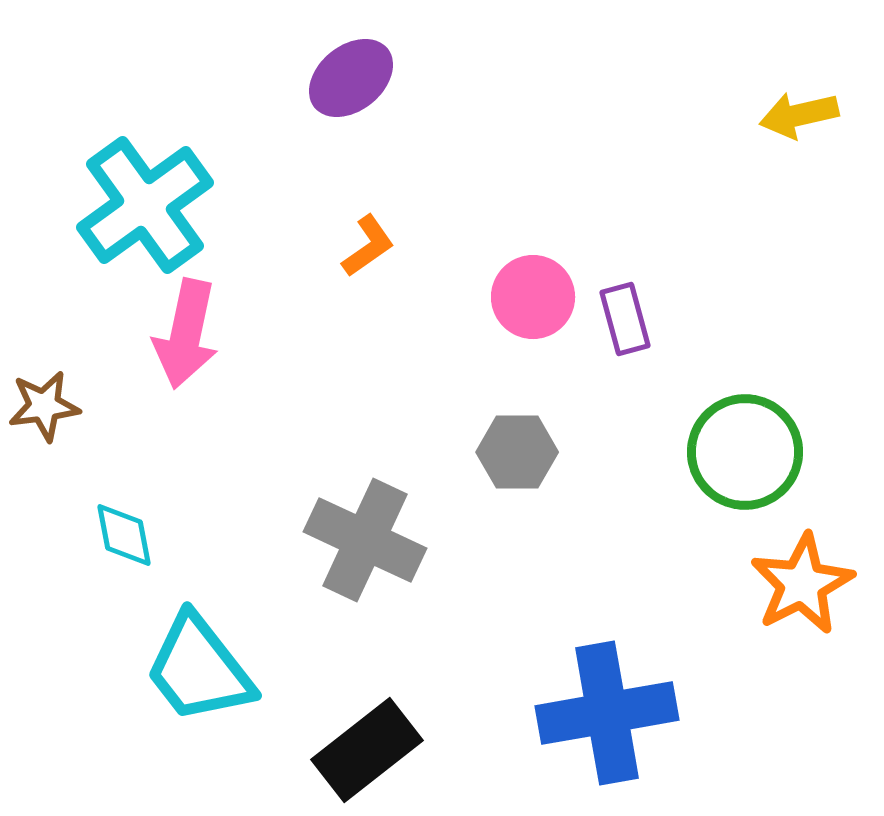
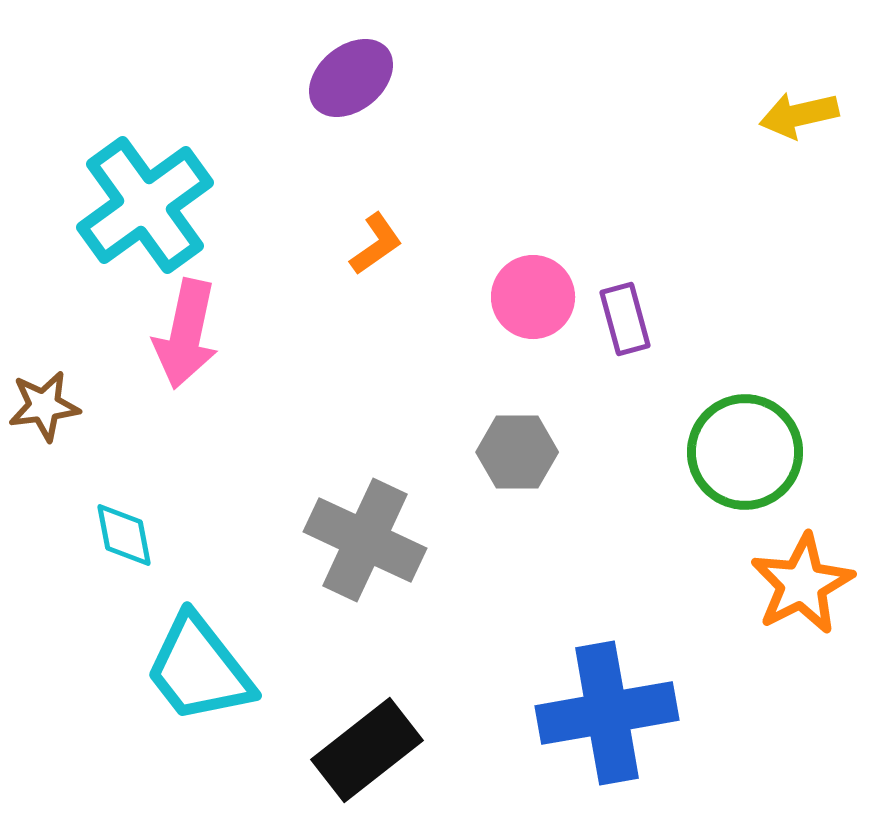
orange L-shape: moved 8 px right, 2 px up
